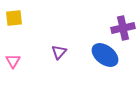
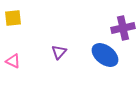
yellow square: moved 1 px left
pink triangle: rotated 35 degrees counterclockwise
